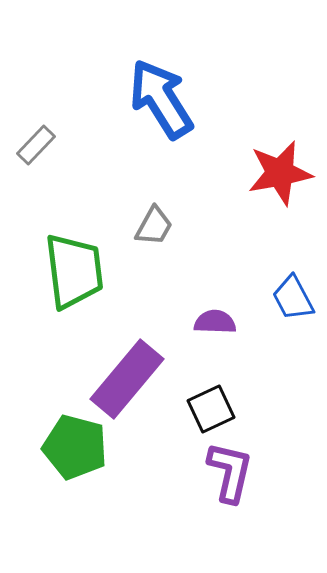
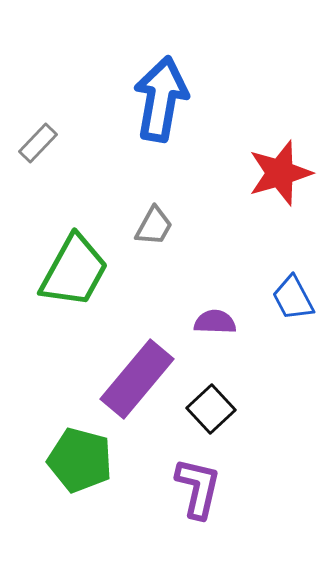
blue arrow: rotated 42 degrees clockwise
gray rectangle: moved 2 px right, 2 px up
red star: rotated 6 degrees counterclockwise
green trapezoid: rotated 36 degrees clockwise
purple rectangle: moved 10 px right
black square: rotated 18 degrees counterclockwise
green pentagon: moved 5 px right, 13 px down
purple L-shape: moved 32 px left, 16 px down
